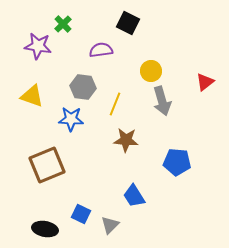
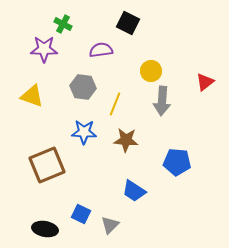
green cross: rotated 18 degrees counterclockwise
purple star: moved 6 px right, 3 px down; rotated 8 degrees counterclockwise
gray arrow: rotated 20 degrees clockwise
blue star: moved 13 px right, 13 px down
blue trapezoid: moved 5 px up; rotated 25 degrees counterclockwise
